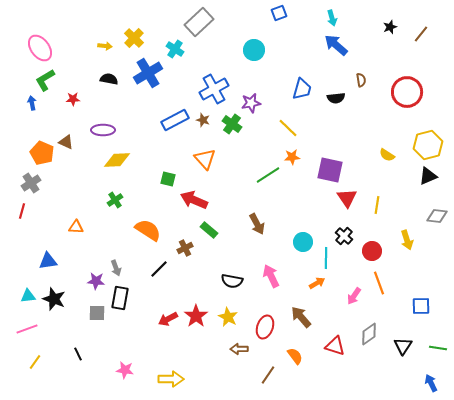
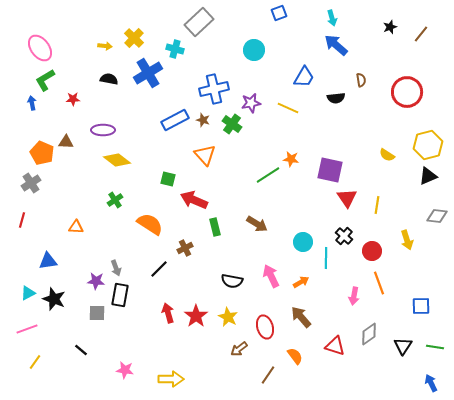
cyan cross at (175, 49): rotated 18 degrees counterclockwise
blue cross at (214, 89): rotated 16 degrees clockwise
blue trapezoid at (302, 89): moved 2 px right, 12 px up; rotated 15 degrees clockwise
yellow line at (288, 128): moved 20 px up; rotated 20 degrees counterclockwise
brown triangle at (66, 142): rotated 21 degrees counterclockwise
orange star at (292, 157): moved 1 px left, 2 px down; rotated 14 degrees clockwise
orange triangle at (205, 159): moved 4 px up
yellow diamond at (117, 160): rotated 40 degrees clockwise
red line at (22, 211): moved 9 px down
brown arrow at (257, 224): rotated 30 degrees counterclockwise
orange semicircle at (148, 230): moved 2 px right, 6 px up
green rectangle at (209, 230): moved 6 px right, 3 px up; rotated 36 degrees clockwise
orange arrow at (317, 283): moved 16 px left, 1 px up
cyan triangle at (28, 296): moved 3 px up; rotated 21 degrees counterclockwise
pink arrow at (354, 296): rotated 24 degrees counterclockwise
black rectangle at (120, 298): moved 3 px up
red arrow at (168, 319): moved 6 px up; rotated 102 degrees clockwise
red ellipse at (265, 327): rotated 35 degrees counterclockwise
green line at (438, 348): moved 3 px left, 1 px up
brown arrow at (239, 349): rotated 36 degrees counterclockwise
black line at (78, 354): moved 3 px right, 4 px up; rotated 24 degrees counterclockwise
